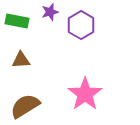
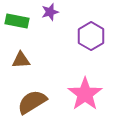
purple hexagon: moved 10 px right, 11 px down
brown semicircle: moved 7 px right, 4 px up
